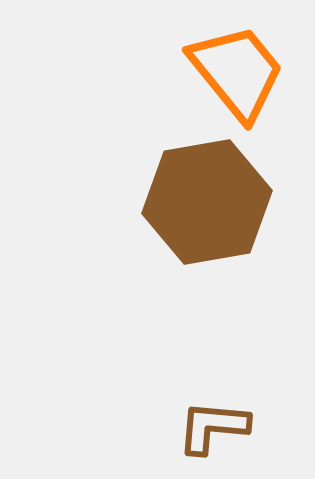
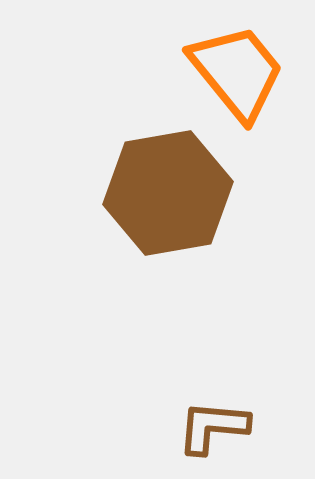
brown hexagon: moved 39 px left, 9 px up
